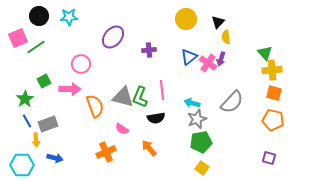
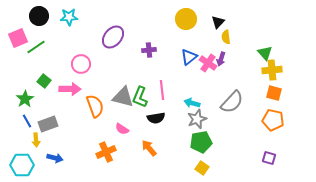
green square: rotated 24 degrees counterclockwise
